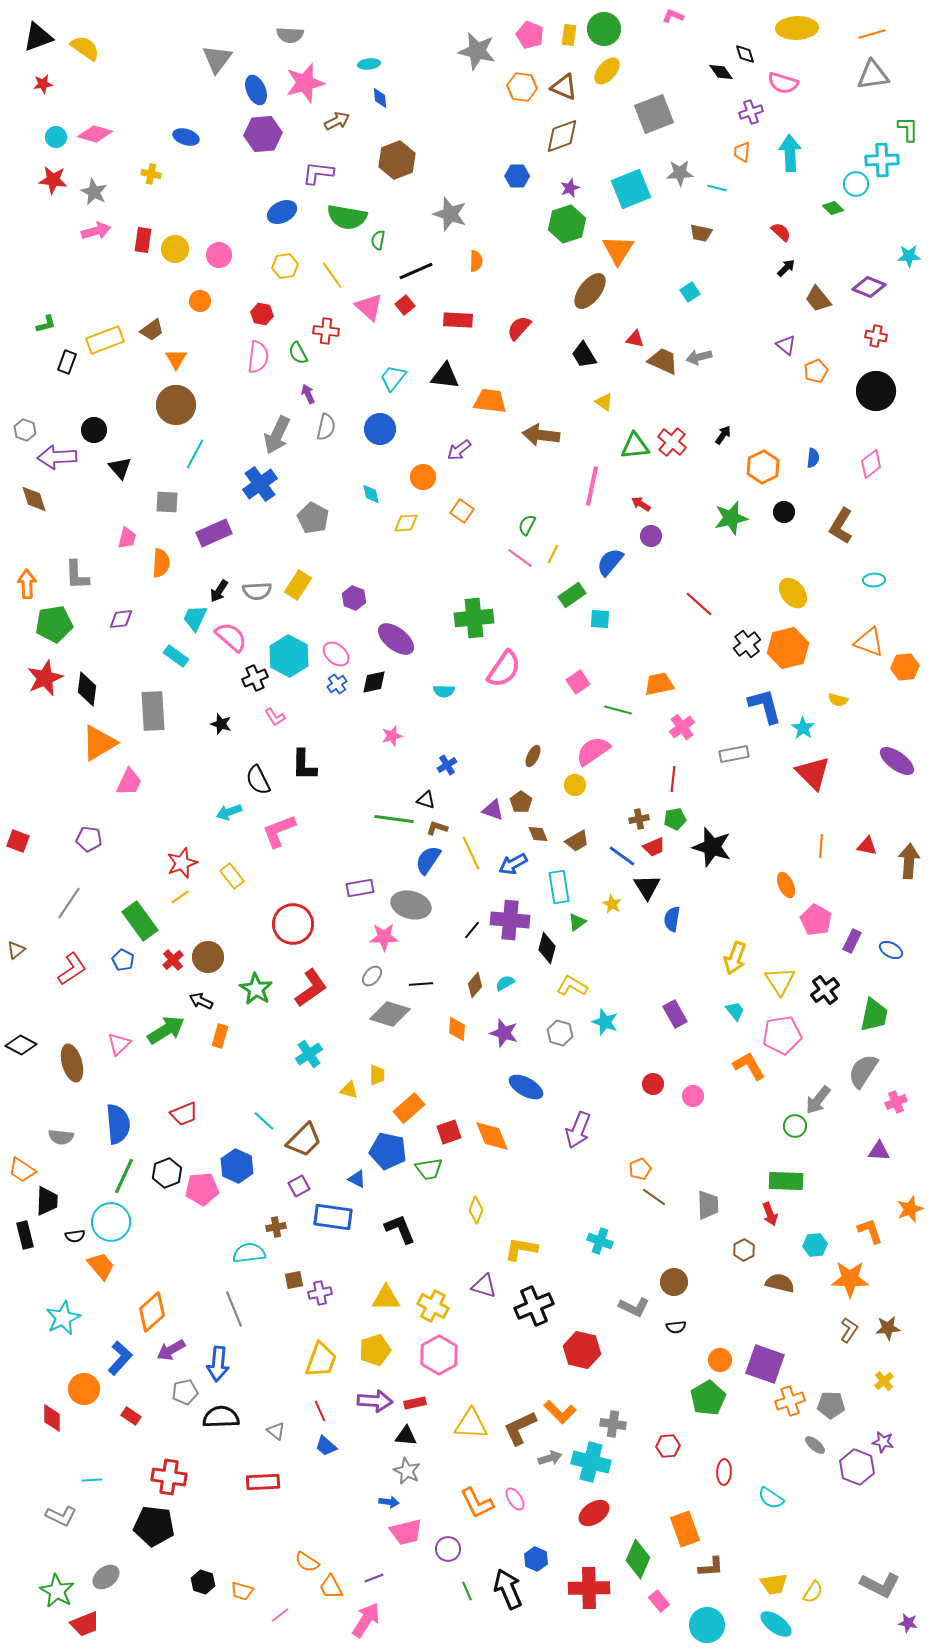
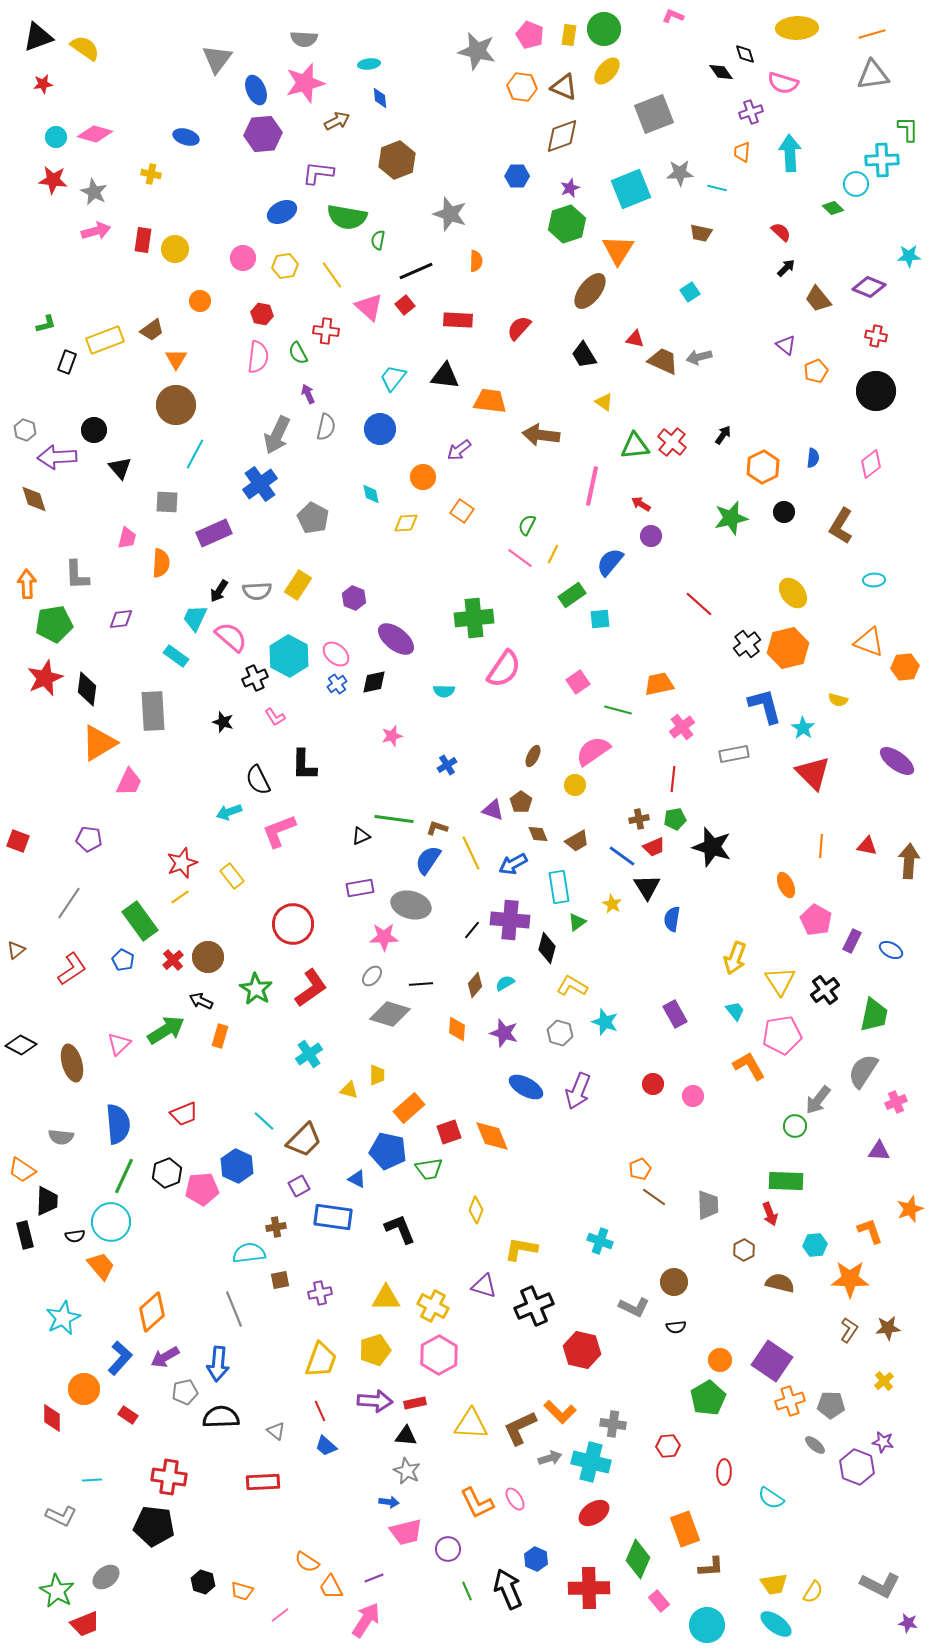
gray semicircle at (290, 35): moved 14 px right, 4 px down
pink circle at (219, 255): moved 24 px right, 3 px down
cyan square at (600, 619): rotated 10 degrees counterclockwise
black star at (221, 724): moved 2 px right, 2 px up
black triangle at (426, 800): moved 65 px left, 36 px down; rotated 42 degrees counterclockwise
purple arrow at (578, 1130): moved 39 px up
brown square at (294, 1280): moved 14 px left
purple arrow at (171, 1350): moved 6 px left, 7 px down
purple square at (765, 1364): moved 7 px right, 3 px up; rotated 15 degrees clockwise
red rectangle at (131, 1416): moved 3 px left, 1 px up
